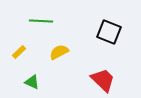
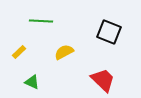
yellow semicircle: moved 5 px right
